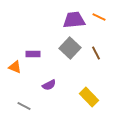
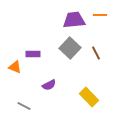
orange line: moved 1 px right, 2 px up; rotated 24 degrees counterclockwise
